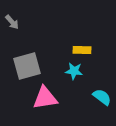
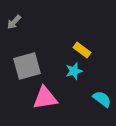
gray arrow: moved 2 px right; rotated 84 degrees clockwise
yellow rectangle: rotated 36 degrees clockwise
cyan star: rotated 24 degrees counterclockwise
cyan semicircle: moved 2 px down
